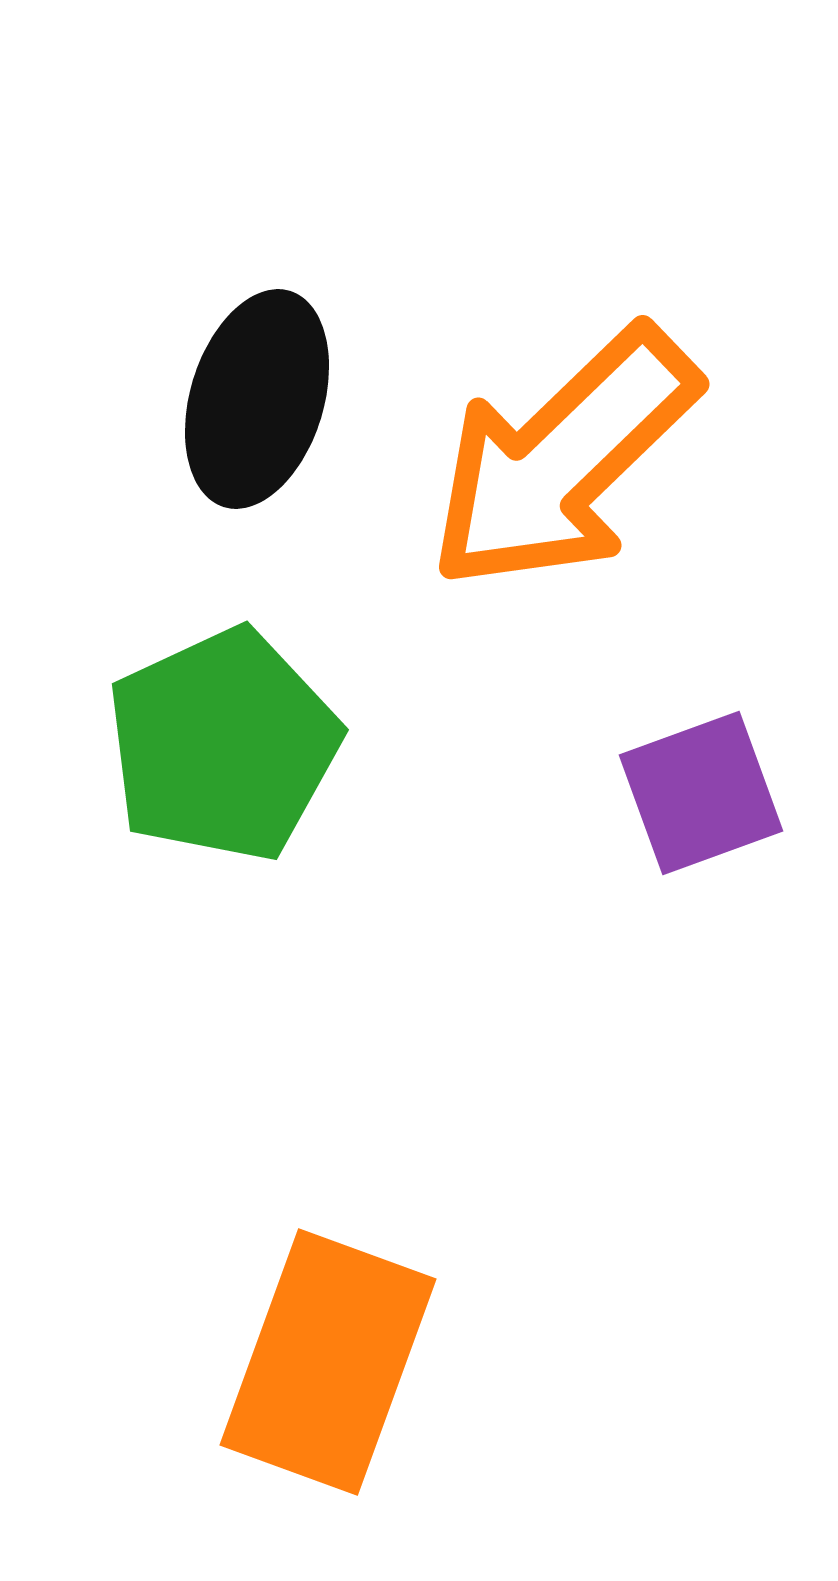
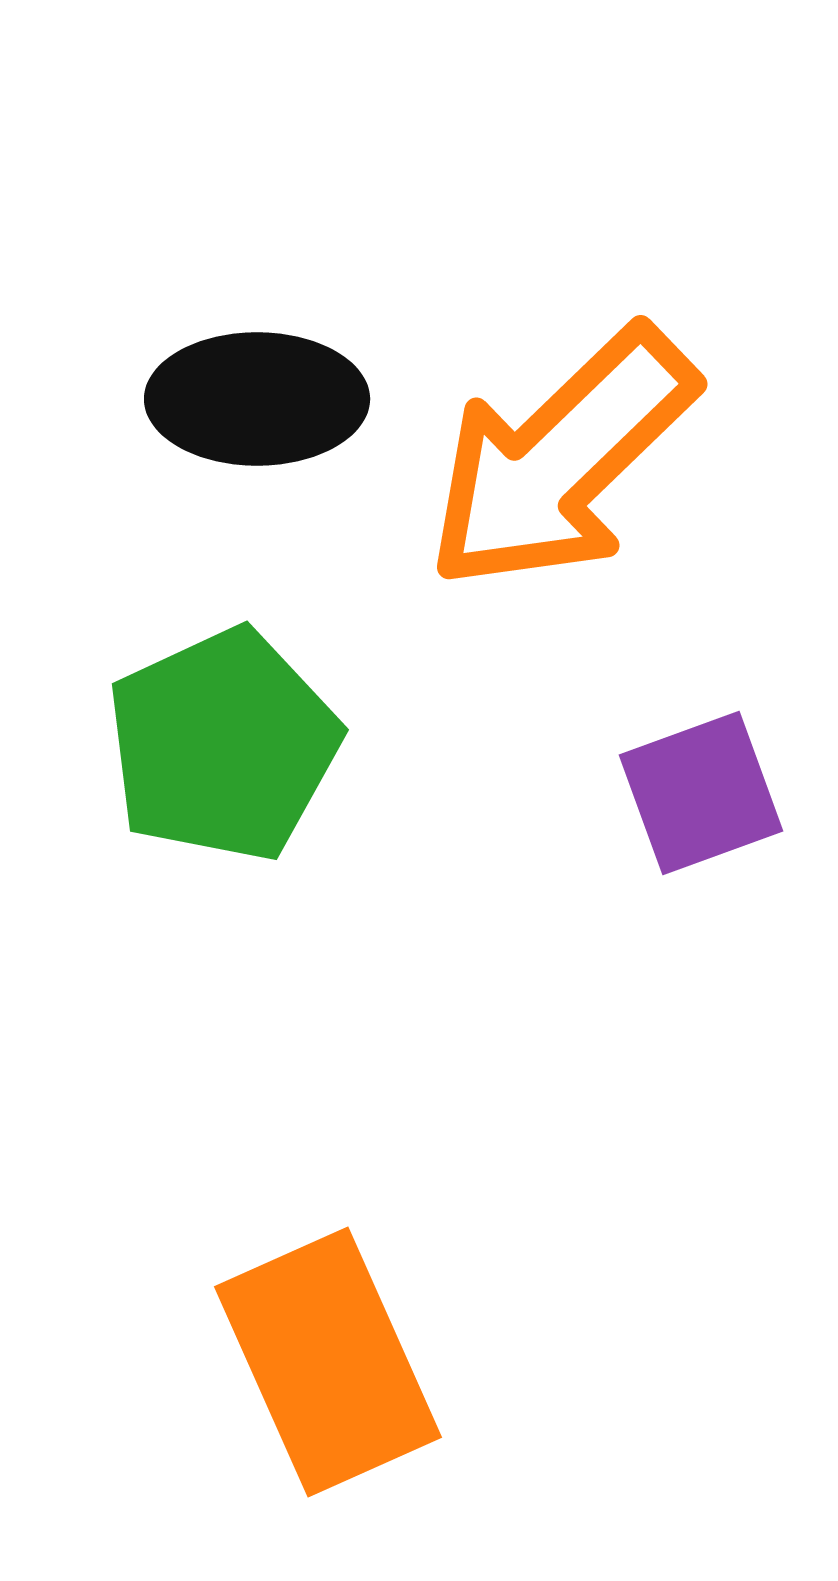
black ellipse: rotated 73 degrees clockwise
orange arrow: moved 2 px left
orange rectangle: rotated 44 degrees counterclockwise
